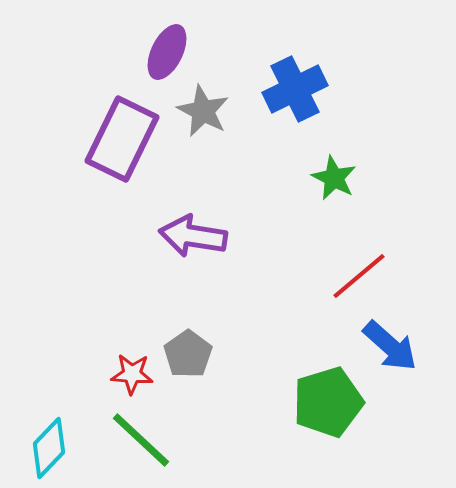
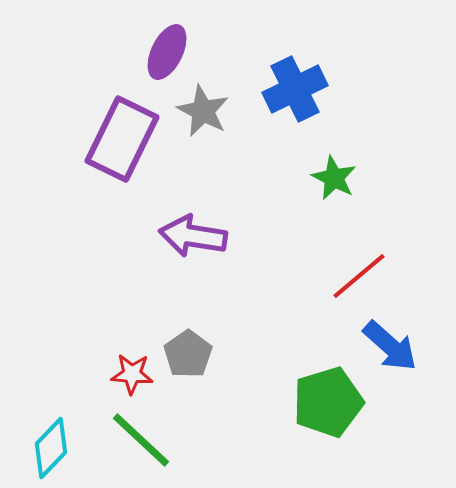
cyan diamond: moved 2 px right
